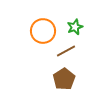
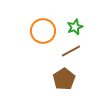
brown line: moved 5 px right
